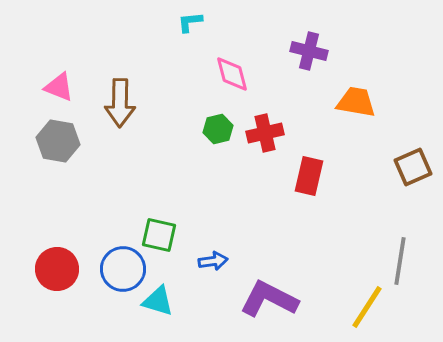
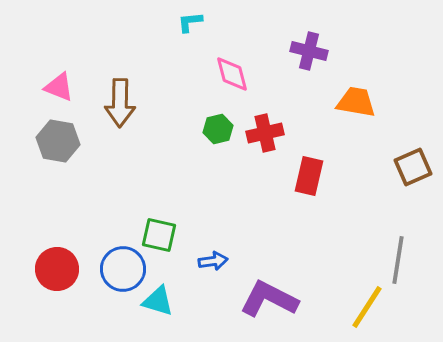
gray line: moved 2 px left, 1 px up
